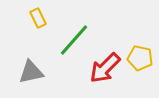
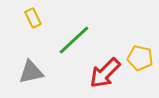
yellow rectangle: moved 5 px left
green line: rotated 6 degrees clockwise
red arrow: moved 5 px down
